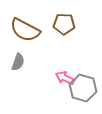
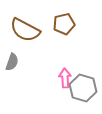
brown pentagon: rotated 15 degrees counterclockwise
gray semicircle: moved 6 px left
pink arrow: rotated 60 degrees clockwise
